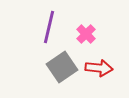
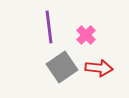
purple line: rotated 20 degrees counterclockwise
pink cross: moved 1 px down
